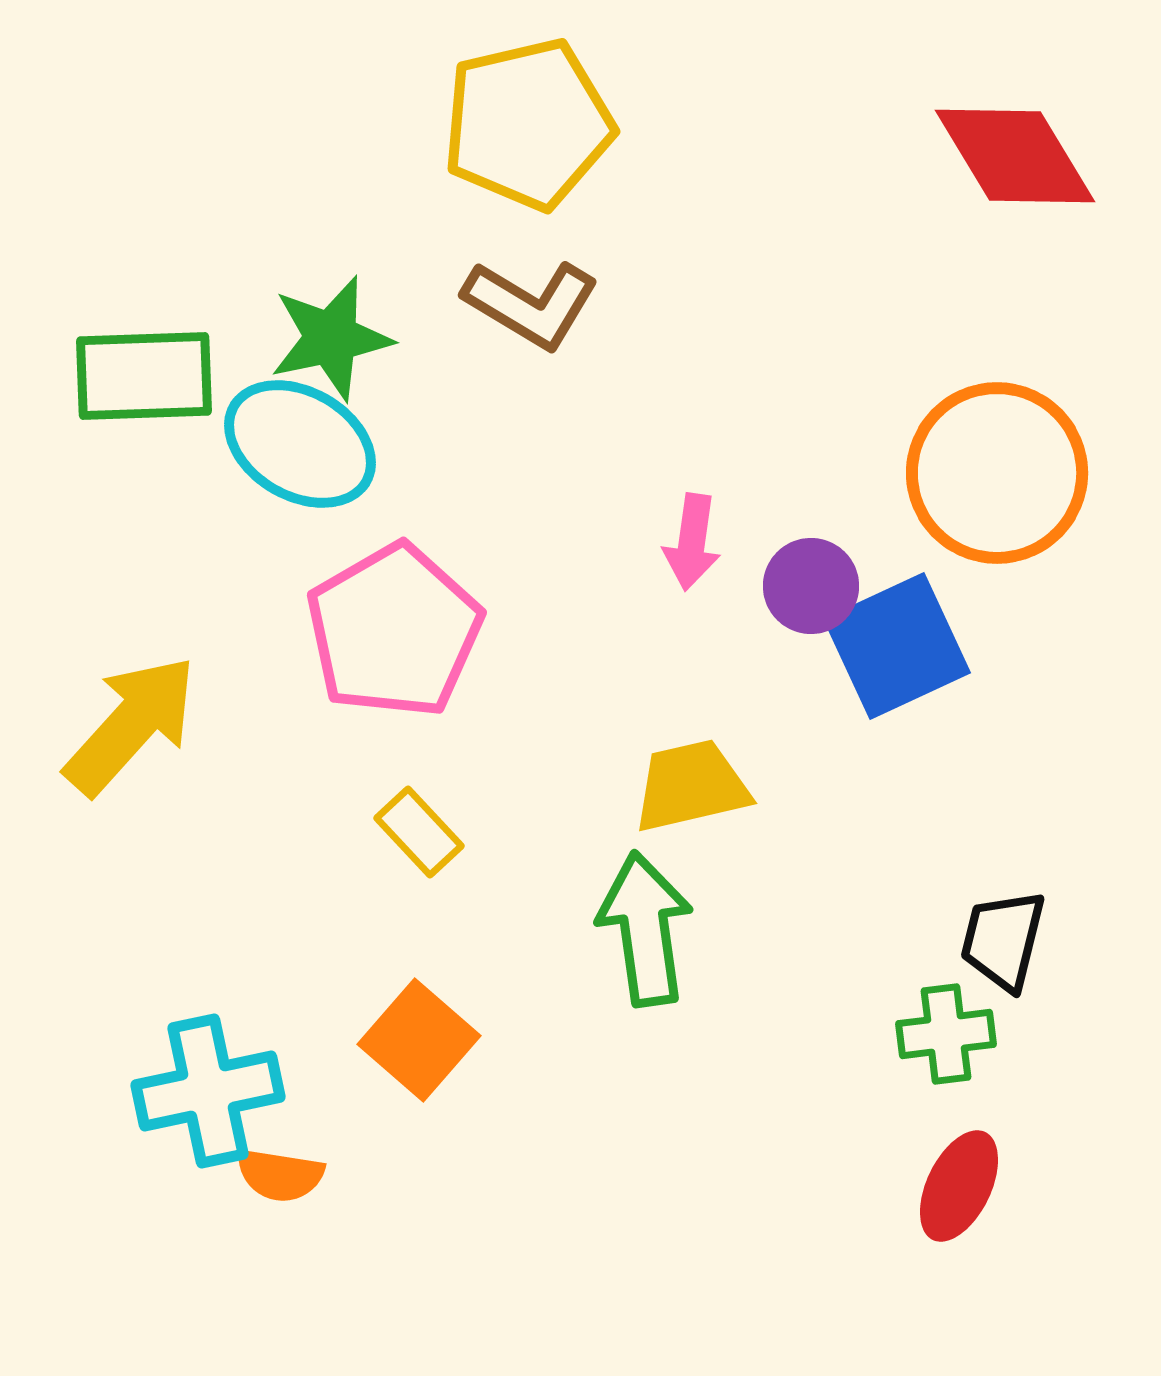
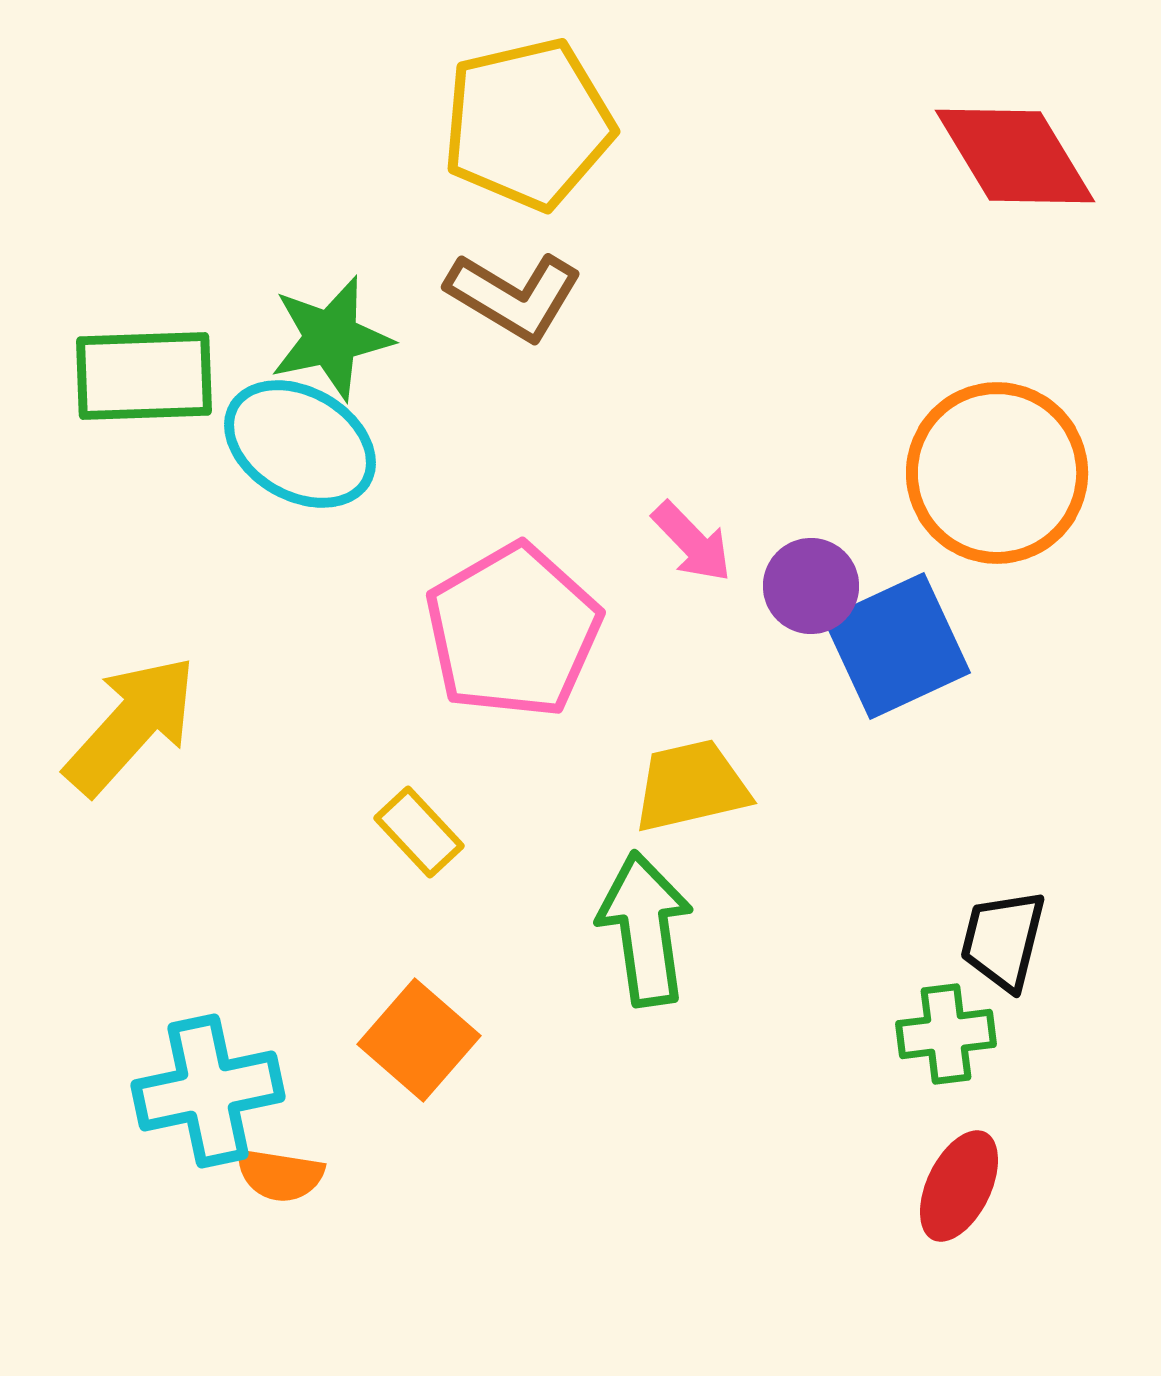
brown L-shape: moved 17 px left, 8 px up
pink arrow: rotated 52 degrees counterclockwise
pink pentagon: moved 119 px right
